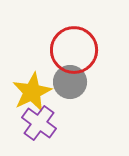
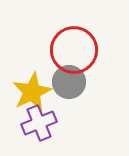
gray circle: moved 1 px left
purple cross: rotated 32 degrees clockwise
